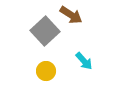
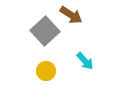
cyan arrow: moved 1 px right
